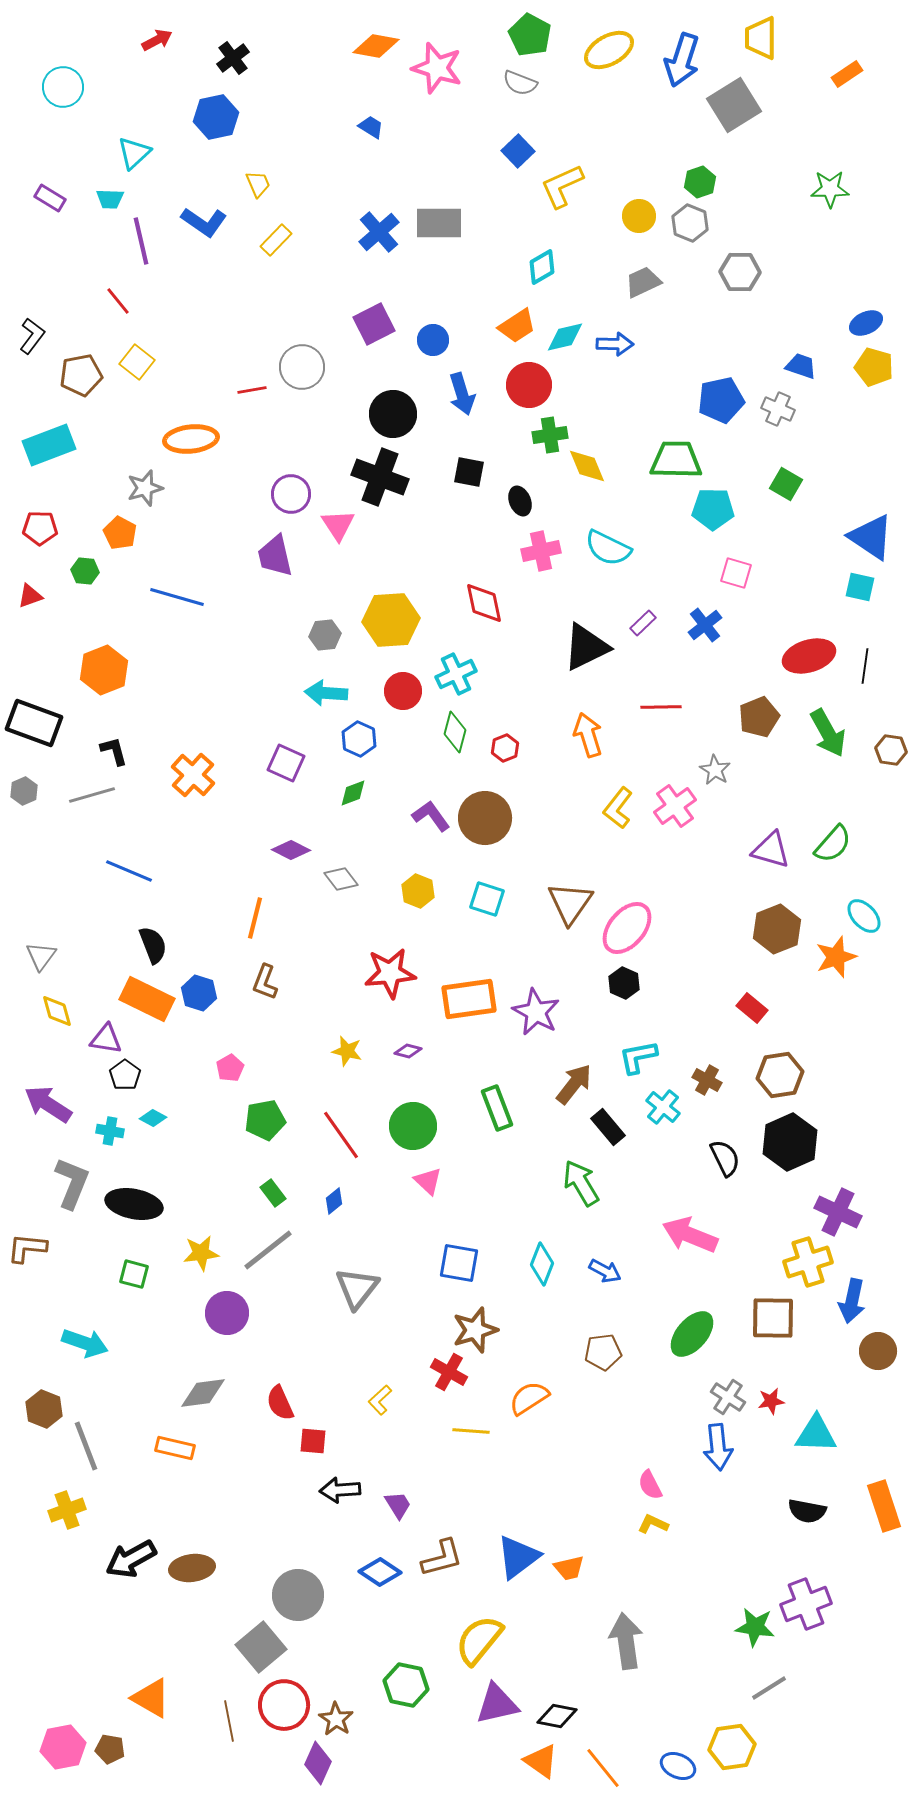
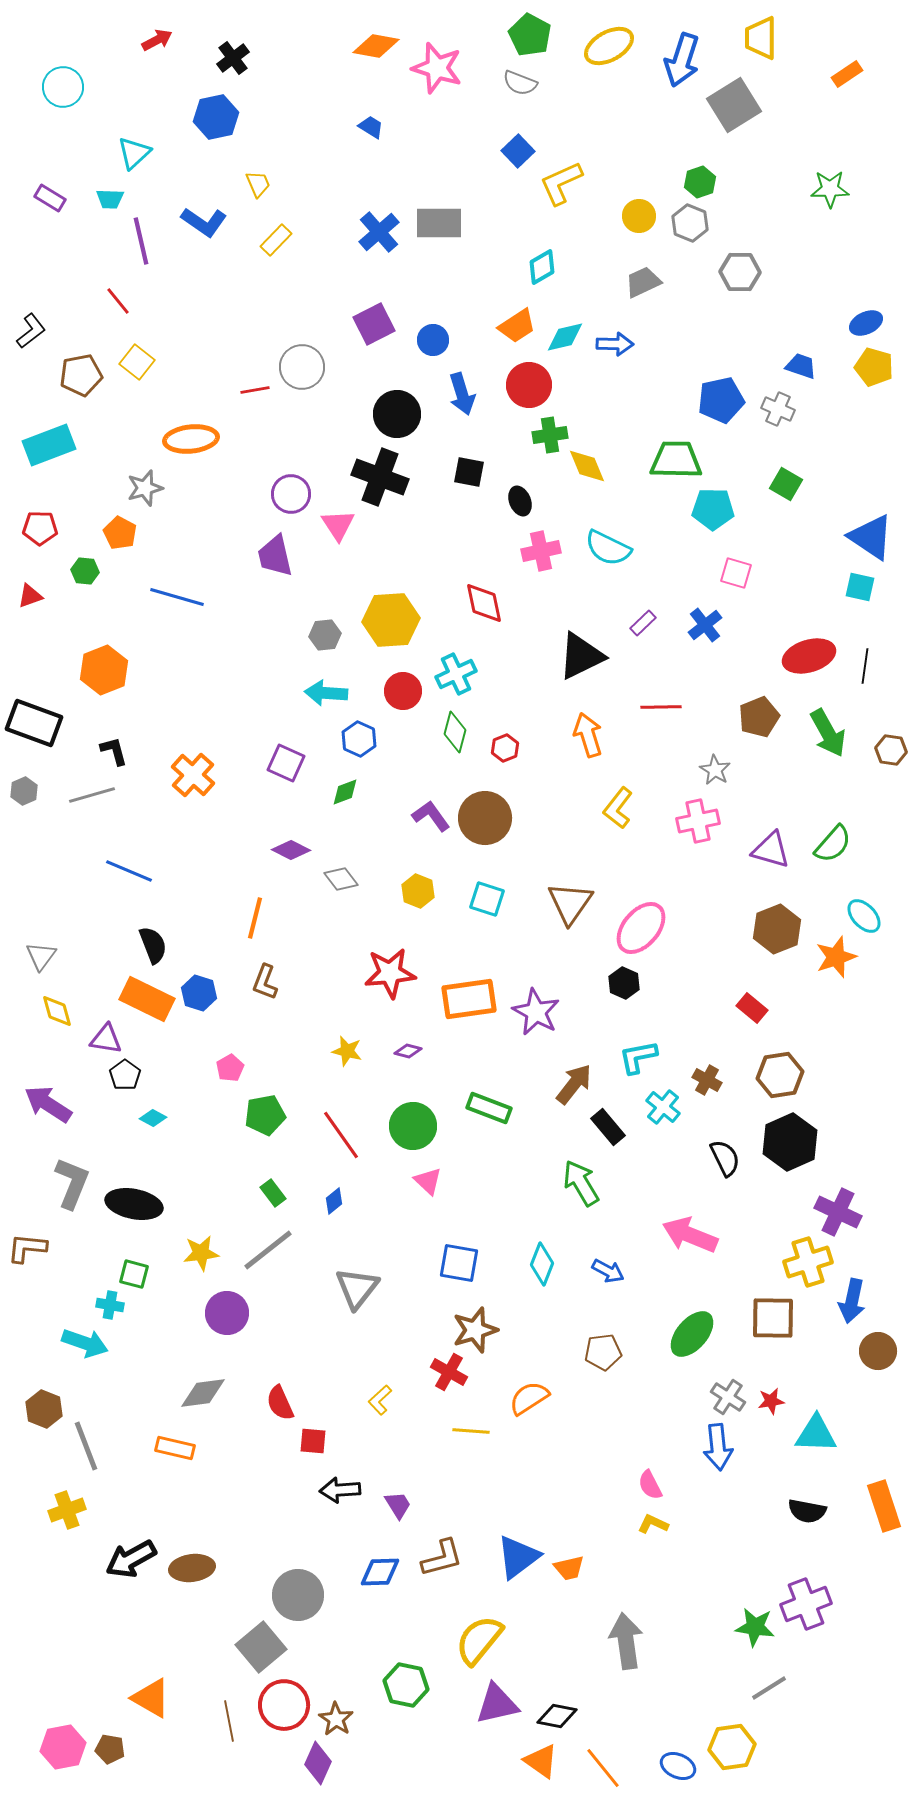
yellow ellipse at (609, 50): moved 4 px up
yellow L-shape at (562, 186): moved 1 px left, 3 px up
black L-shape at (32, 336): moved 1 px left, 5 px up; rotated 15 degrees clockwise
red line at (252, 390): moved 3 px right
black circle at (393, 414): moved 4 px right
black triangle at (586, 647): moved 5 px left, 9 px down
green diamond at (353, 793): moved 8 px left, 1 px up
pink cross at (675, 806): moved 23 px right, 15 px down; rotated 24 degrees clockwise
pink ellipse at (627, 928): moved 14 px right
green rectangle at (497, 1108): moved 8 px left; rotated 48 degrees counterclockwise
green pentagon at (265, 1120): moved 5 px up
cyan cross at (110, 1131): moved 174 px down
blue arrow at (605, 1271): moved 3 px right
blue diamond at (380, 1572): rotated 36 degrees counterclockwise
